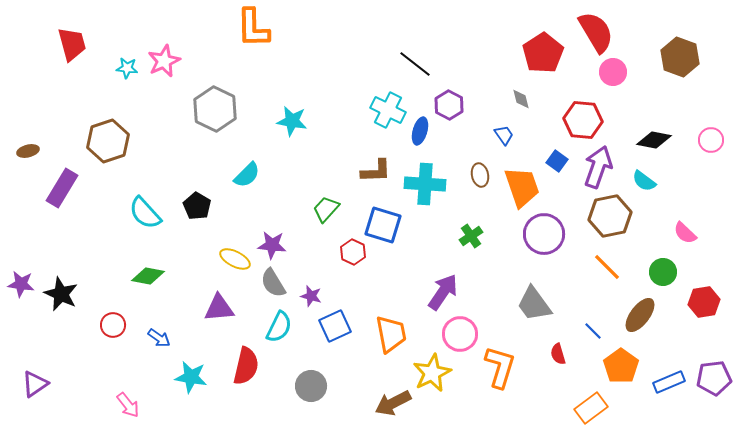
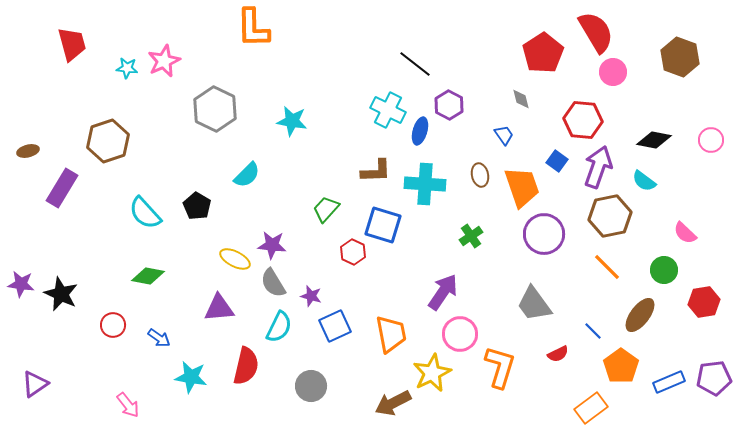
green circle at (663, 272): moved 1 px right, 2 px up
red semicircle at (558, 354): rotated 100 degrees counterclockwise
